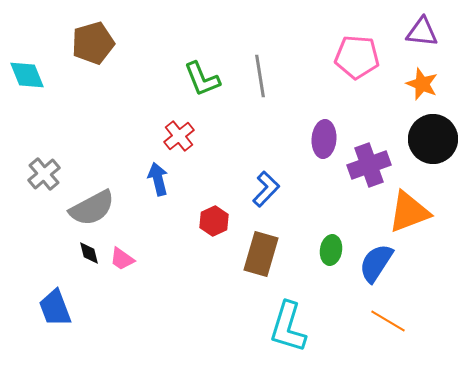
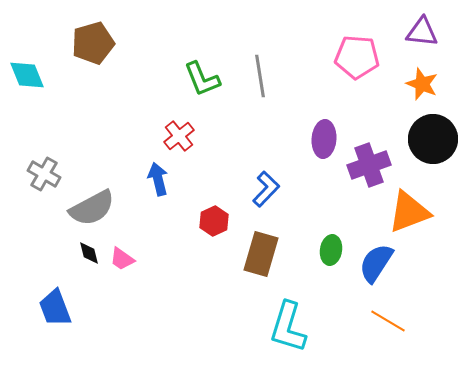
gray cross: rotated 20 degrees counterclockwise
